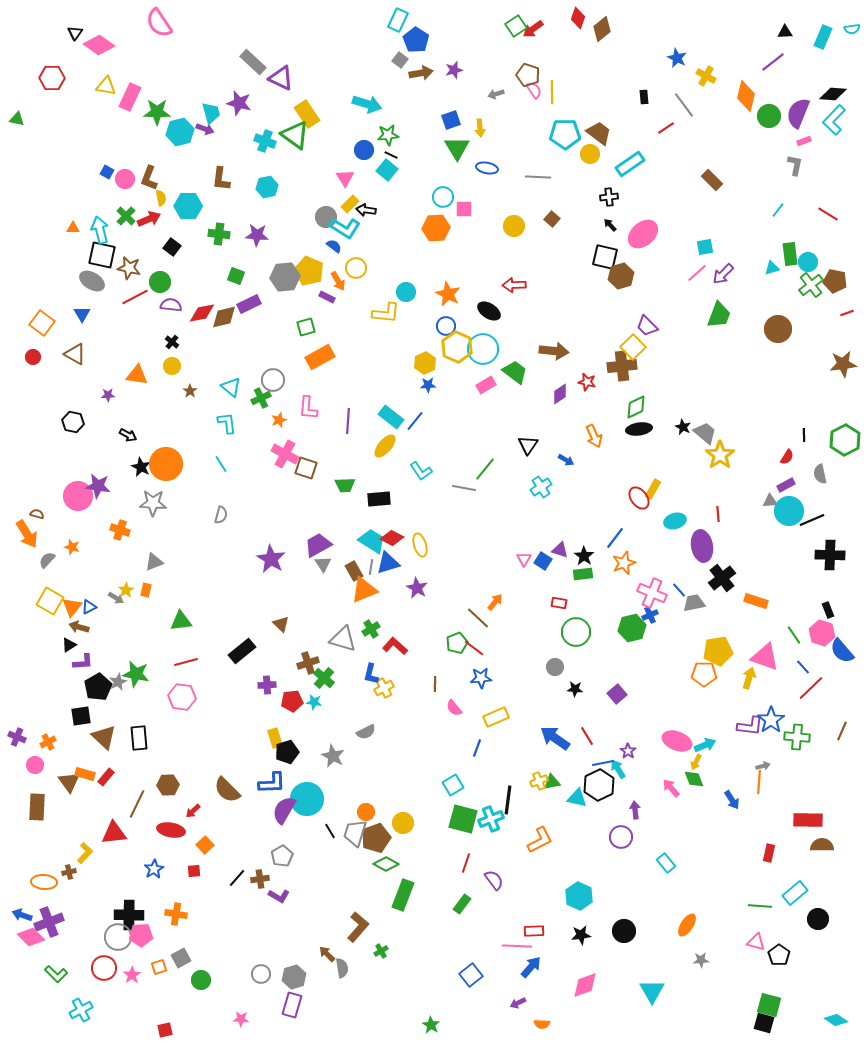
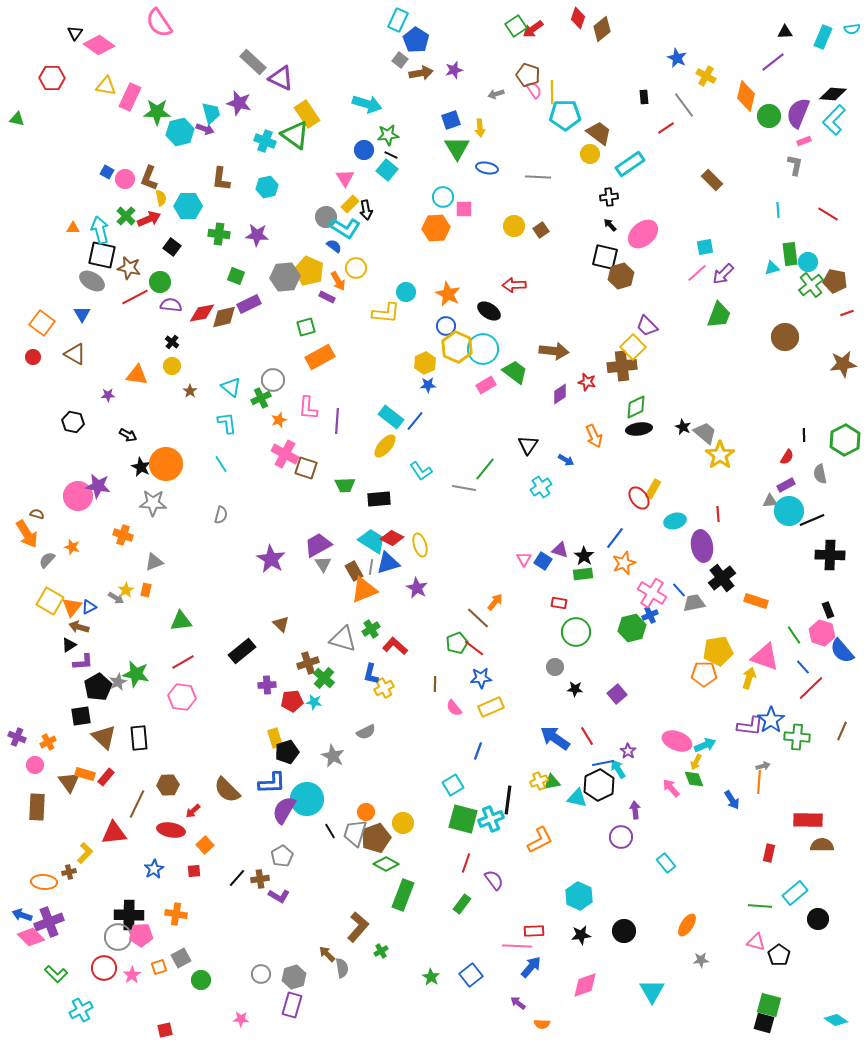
cyan pentagon at (565, 134): moved 19 px up
black arrow at (366, 210): rotated 108 degrees counterclockwise
cyan line at (778, 210): rotated 42 degrees counterclockwise
brown square at (552, 219): moved 11 px left, 11 px down; rotated 14 degrees clockwise
brown circle at (778, 329): moved 7 px right, 8 px down
purple line at (348, 421): moved 11 px left
orange cross at (120, 530): moved 3 px right, 5 px down
pink cross at (652, 593): rotated 8 degrees clockwise
red line at (186, 662): moved 3 px left; rotated 15 degrees counterclockwise
yellow rectangle at (496, 717): moved 5 px left, 10 px up
blue line at (477, 748): moved 1 px right, 3 px down
purple arrow at (518, 1003): rotated 63 degrees clockwise
green star at (431, 1025): moved 48 px up
